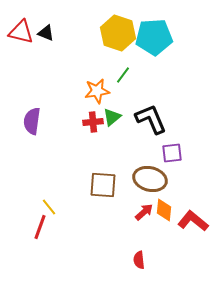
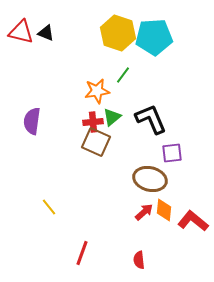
brown square: moved 7 px left, 43 px up; rotated 20 degrees clockwise
red line: moved 42 px right, 26 px down
